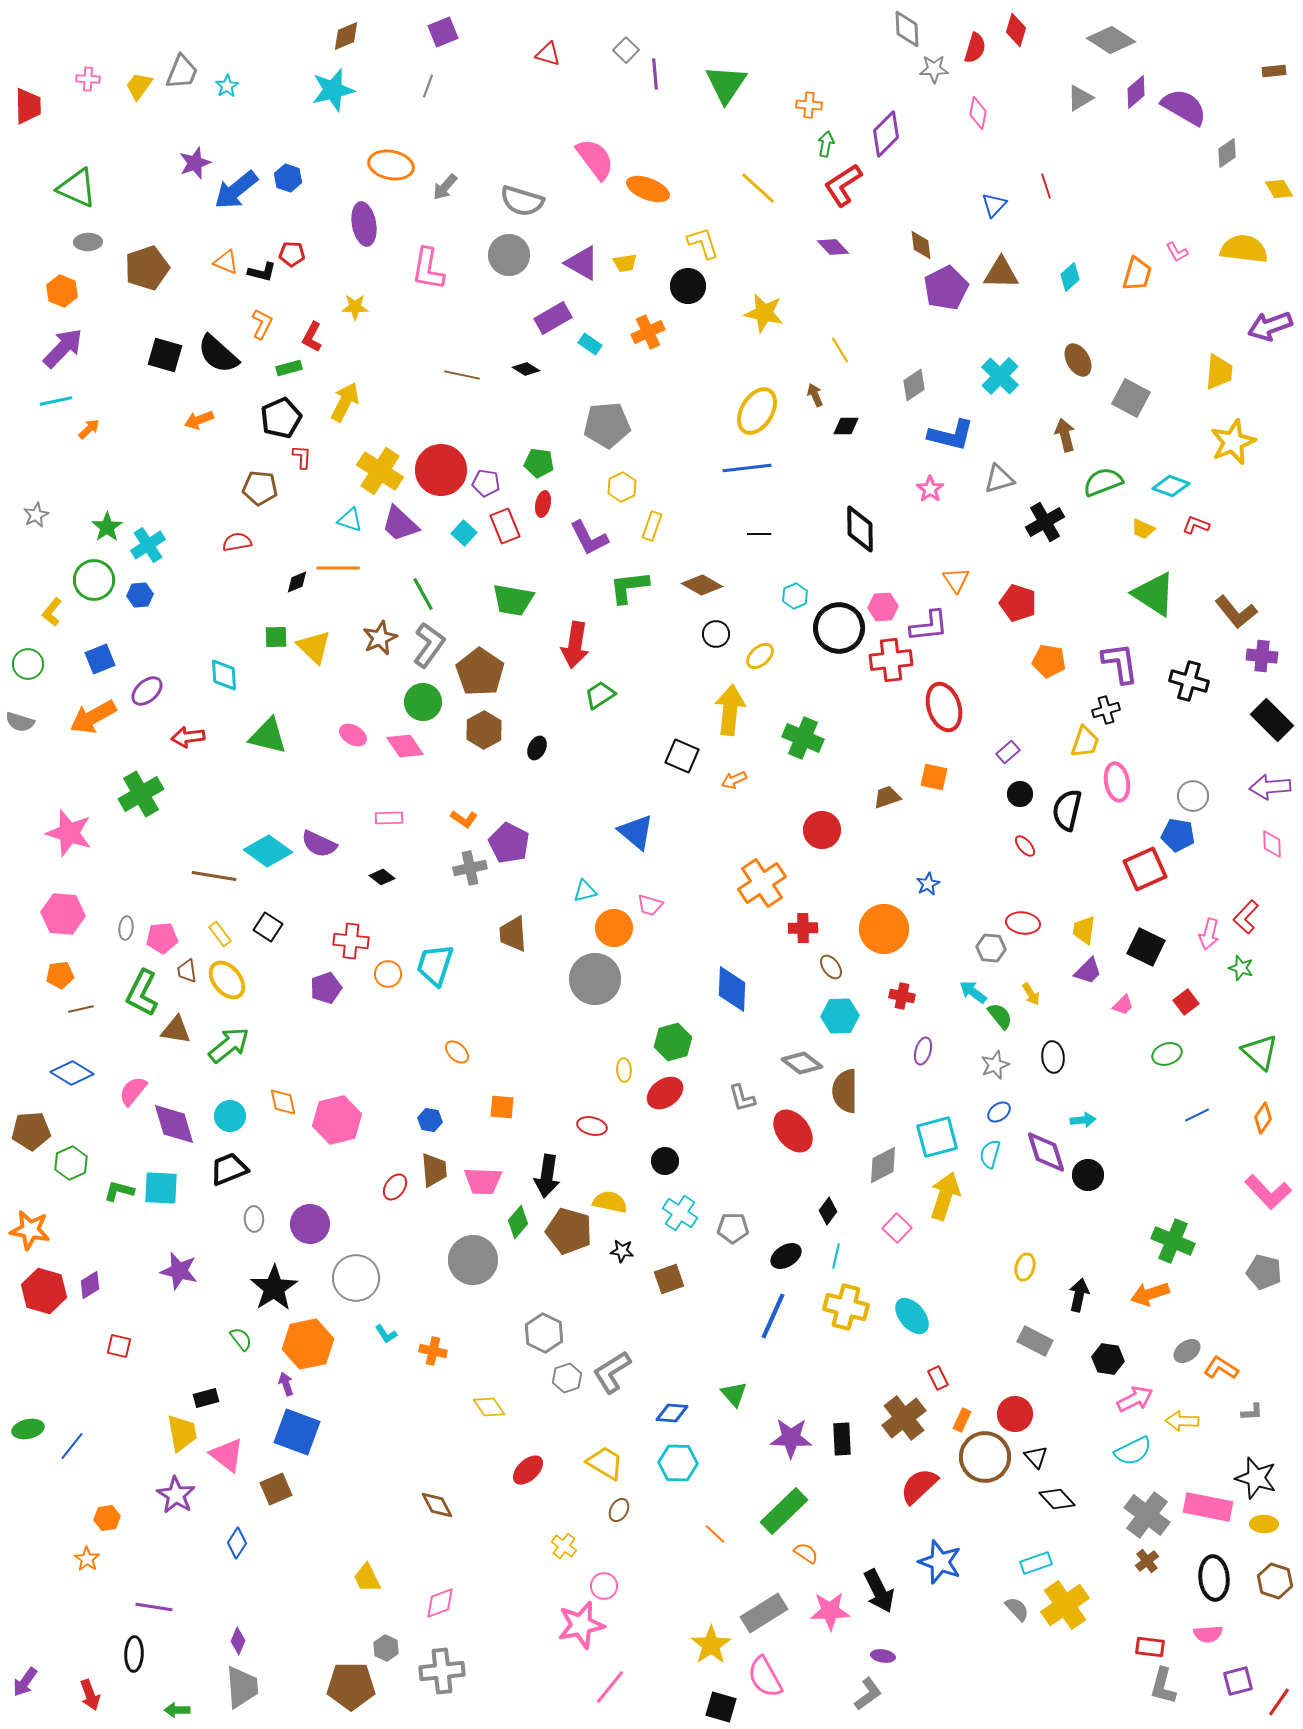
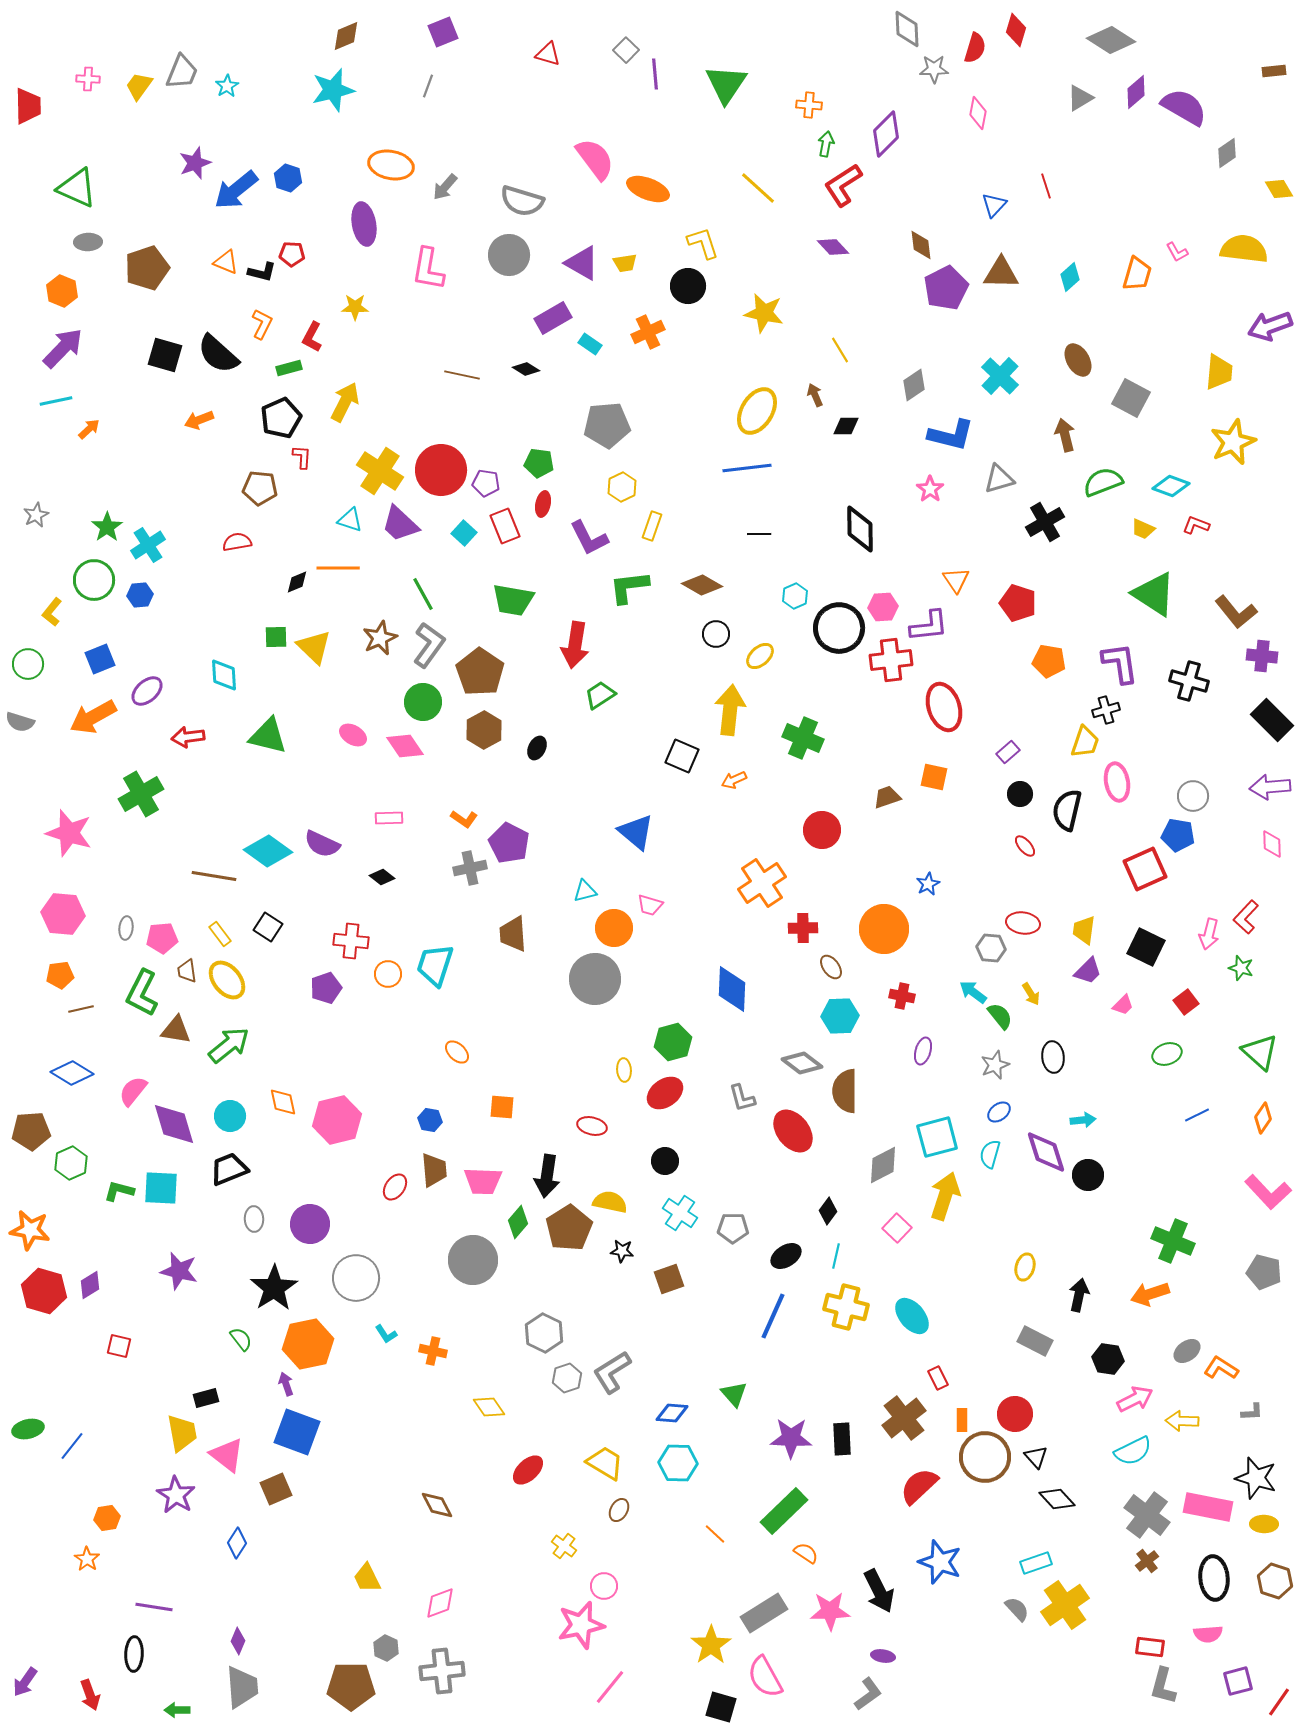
purple semicircle at (319, 844): moved 3 px right
brown pentagon at (569, 1231): moved 3 px up; rotated 24 degrees clockwise
orange rectangle at (962, 1420): rotated 25 degrees counterclockwise
